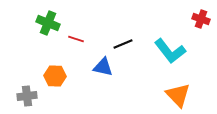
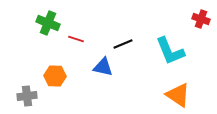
cyan L-shape: rotated 16 degrees clockwise
orange triangle: rotated 12 degrees counterclockwise
